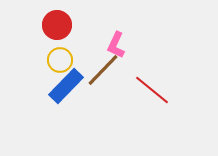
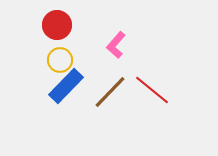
pink L-shape: rotated 16 degrees clockwise
brown line: moved 7 px right, 22 px down
